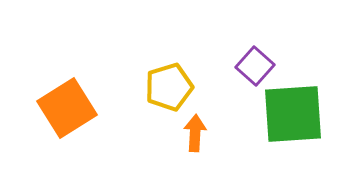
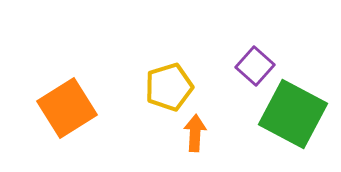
green square: rotated 32 degrees clockwise
